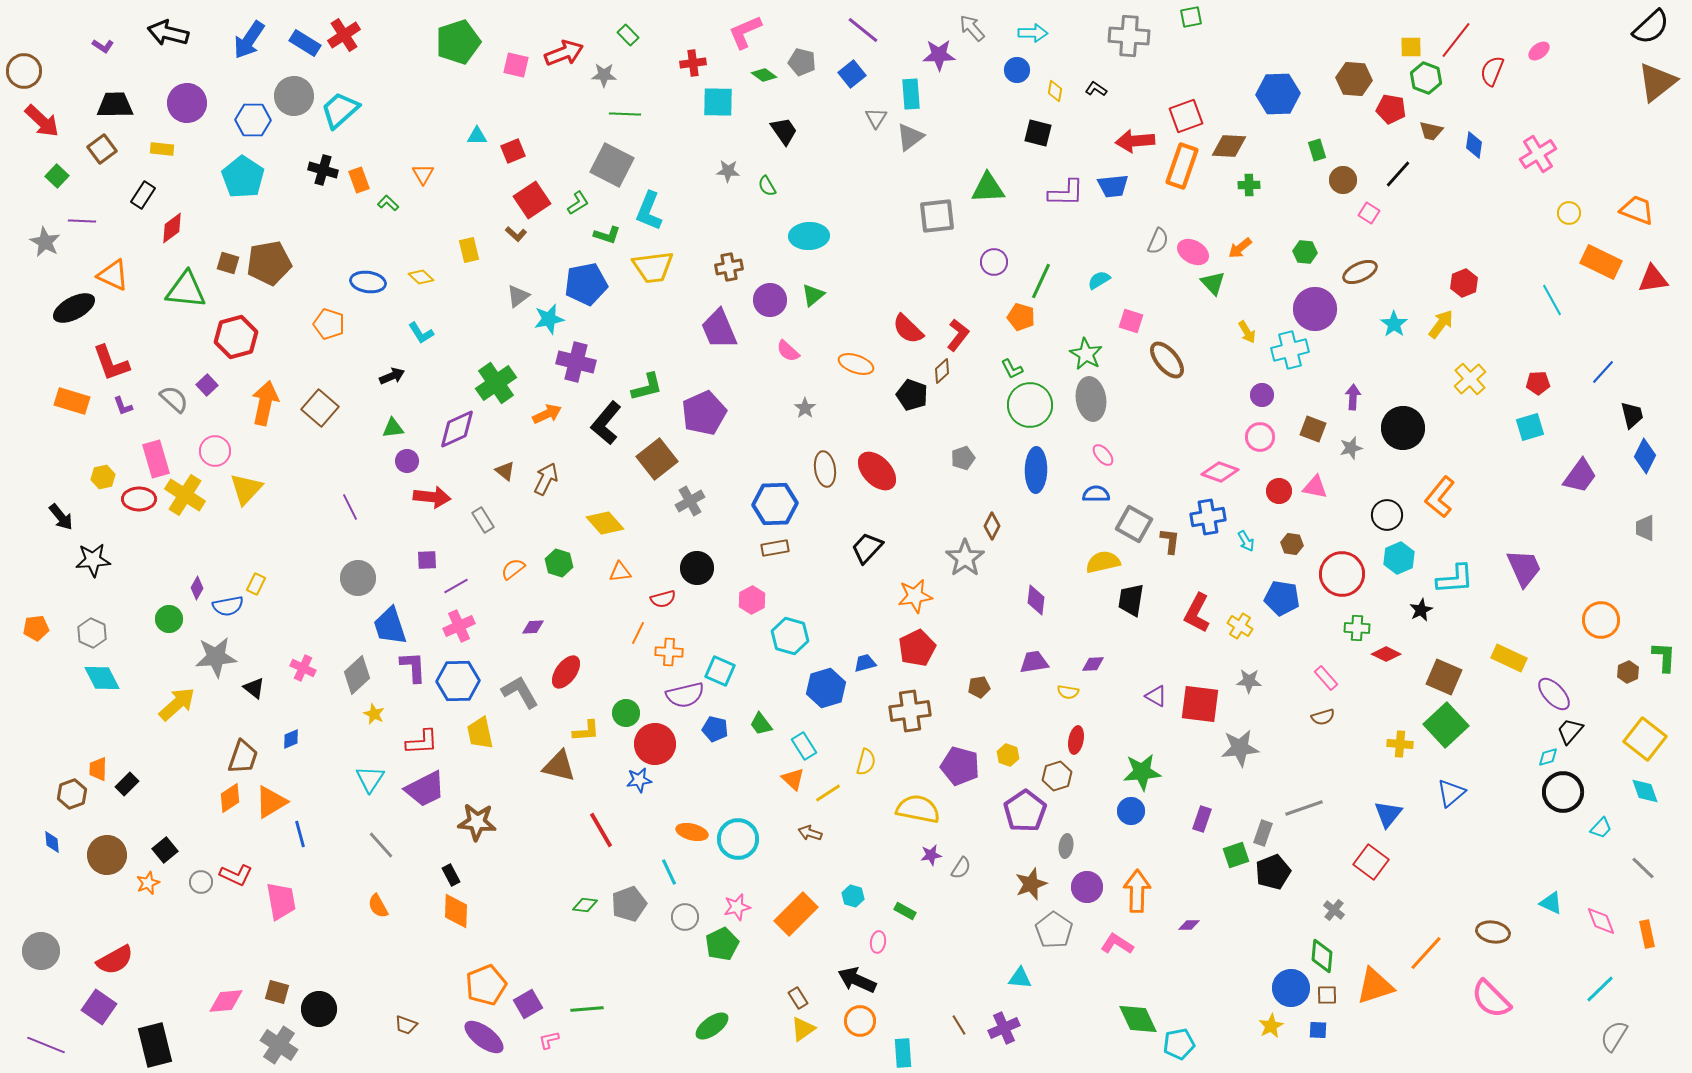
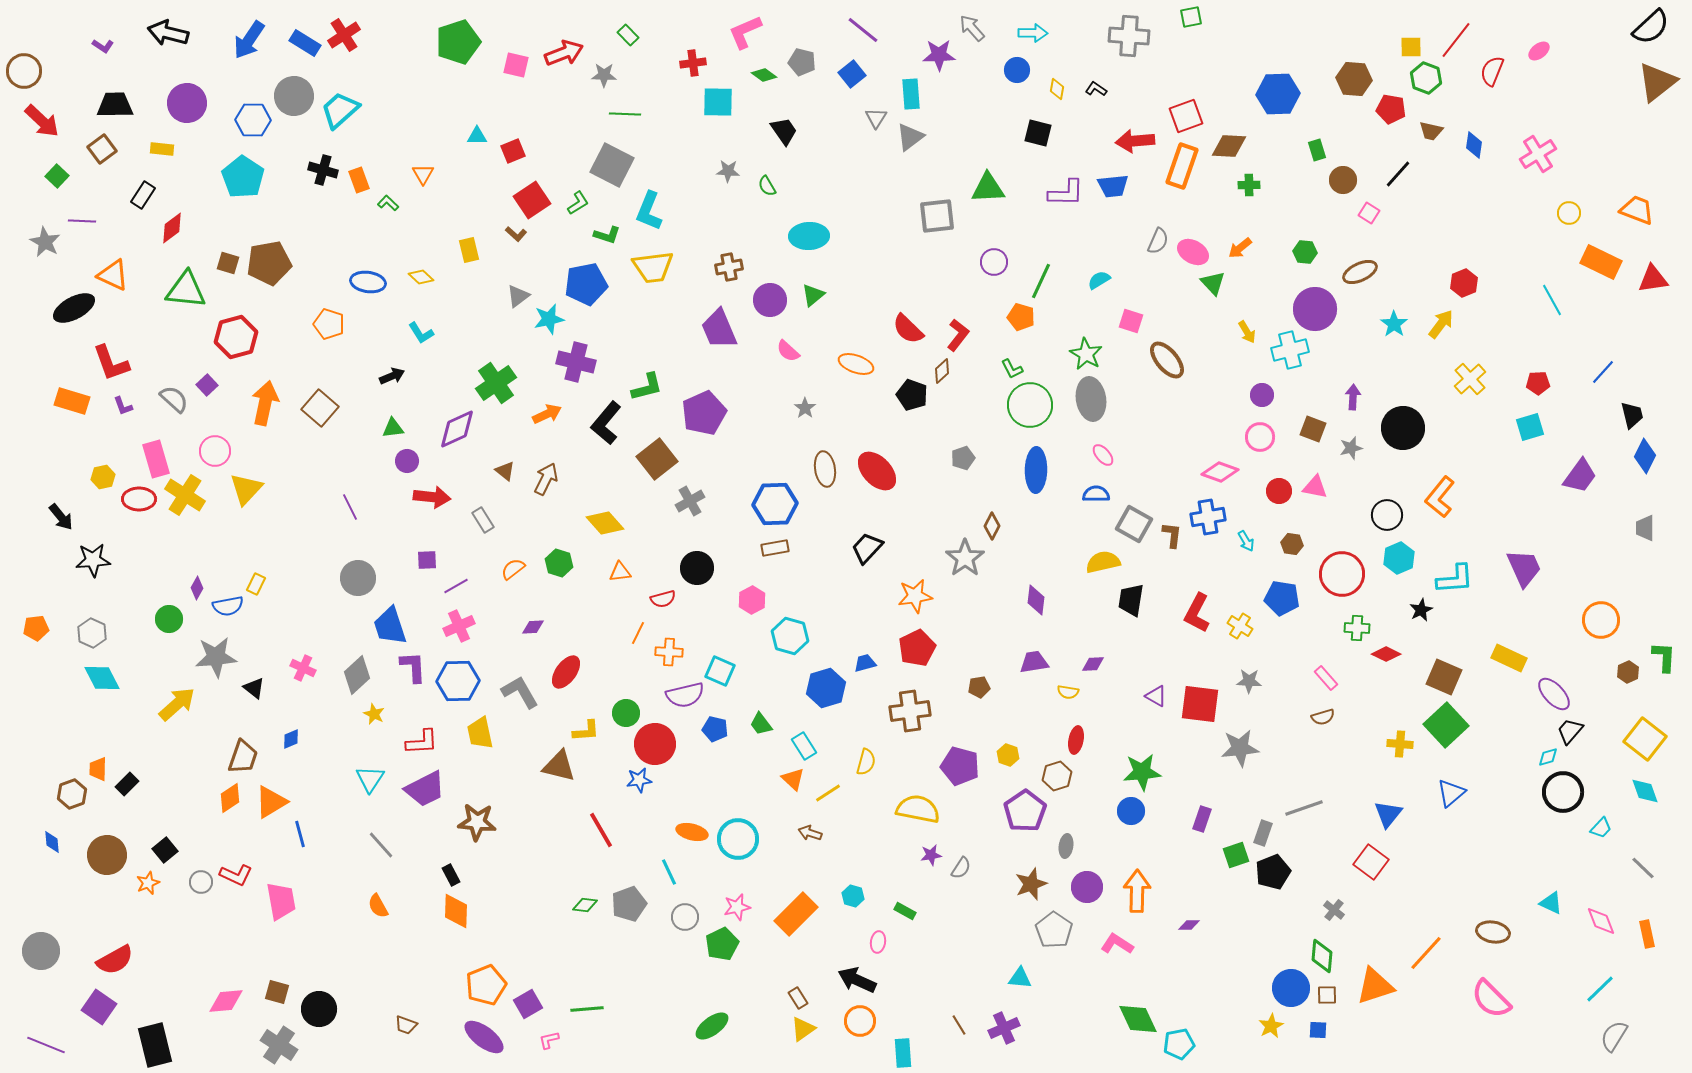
yellow diamond at (1055, 91): moved 2 px right, 2 px up
brown L-shape at (1170, 541): moved 2 px right, 6 px up
